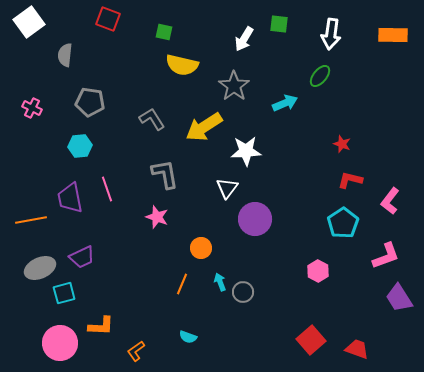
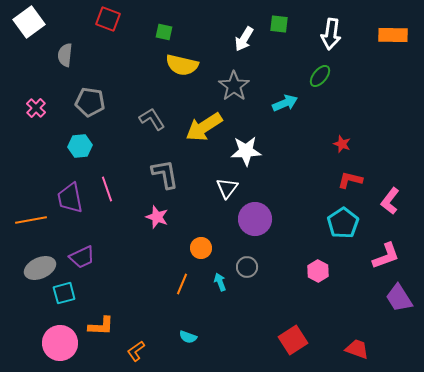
pink cross at (32, 108): moved 4 px right; rotated 18 degrees clockwise
gray circle at (243, 292): moved 4 px right, 25 px up
red square at (311, 340): moved 18 px left; rotated 8 degrees clockwise
